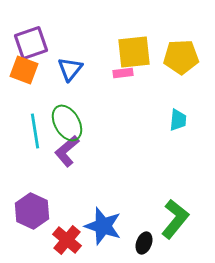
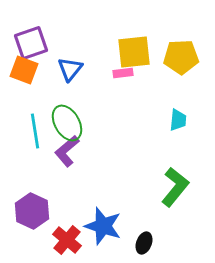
green L-shape: moved 32 px up
